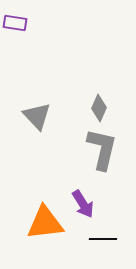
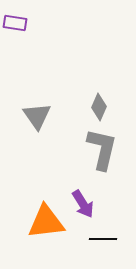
gray diamond: moved 1 px up
gray triangle: rotated 8 degrees clockwise
orange triangle: moved 1 px right, 1 px up
